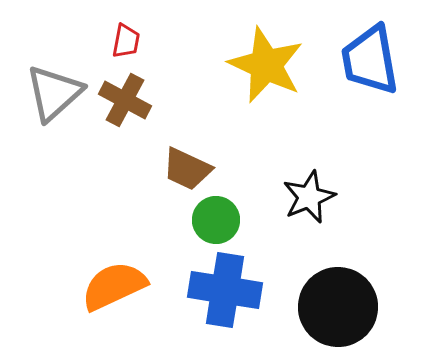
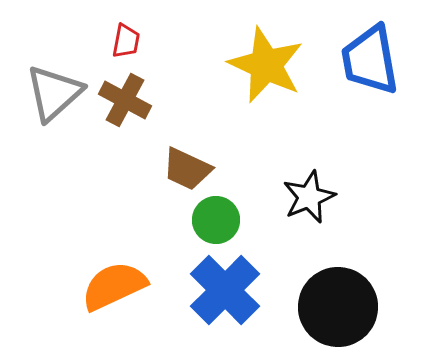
blue cross: rotated 36 degrees clockwise
